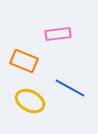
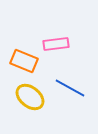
pink rectangle: moved 2 px left, 10 px down
yellow ellipse: moved 4 px up; rotated 12 degrees clockwise
